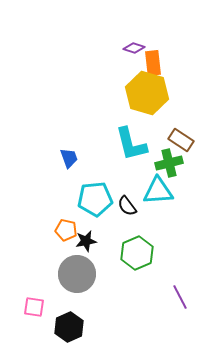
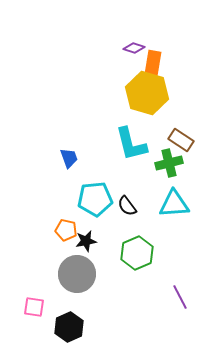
orange rectangle: rotated 15 degrees clockwise
cyan triangle: moved 16 px right, 13 px down
